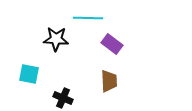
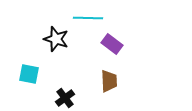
black star: rotated 15 degrees clockwise
black cross: moved 2 px right; rotated 30 degrees clockwise
